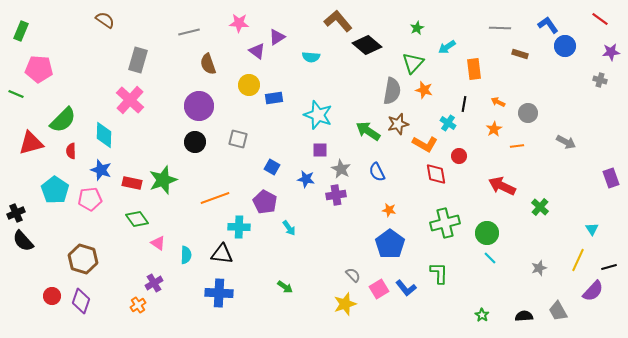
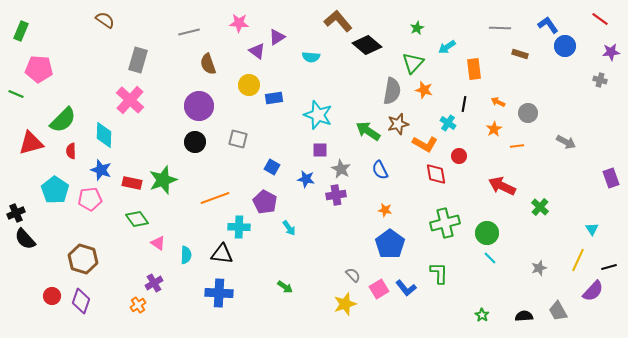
blue semicircle at (377, 172): moved 3 px right, 2 px up
orange star at (389, 210): moved 4 px left
black semicircle at (23, 241): moved 2 px right, 2 px up
